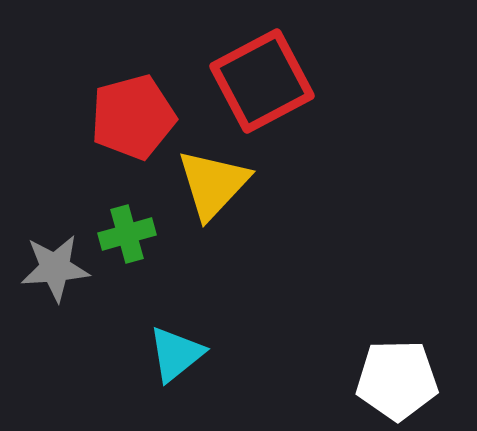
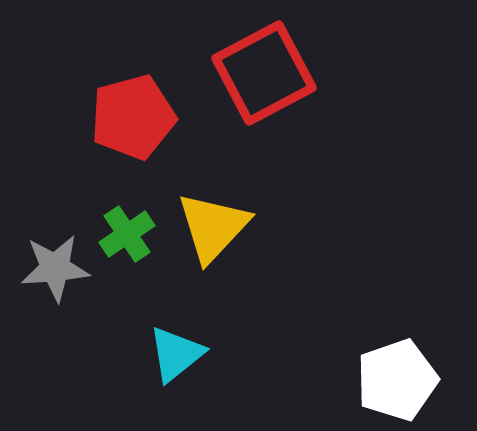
red square: moved 2 px right, 8 px up
yellow triangle: moved 43 px down
green cross: rotated 18 degrees counterclockwise
white pentagon: rotated 18 degrees counterclockwise
